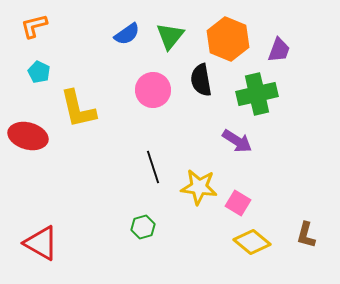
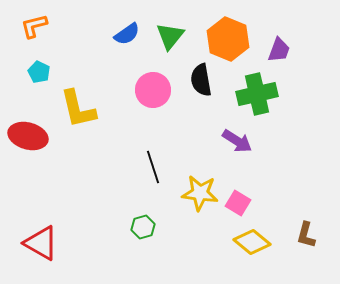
yellow star: moved 1 px right, 6 px down
